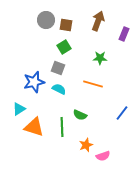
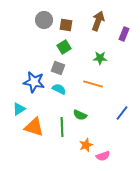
gray circle: moved 2 px left
blue star: rotated 25 degrees clockwise
